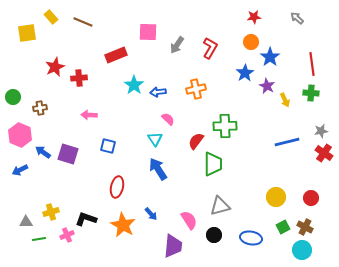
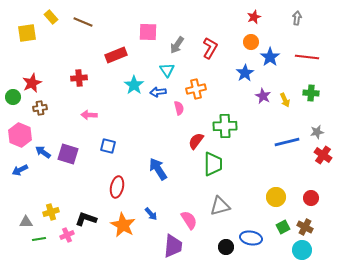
red star at (254, 17): rotated 16 degrees counterclockwise
gray arrow at (297, 18): rotated 56 degrees clockwise
red line at (312, 64): moved 5 px left, 7 px up; rotated 75 degrees counterclockwise
red star at (55, 67): moved 23 px left, 16 px down
purple star at (267, 86): moved 4 px left, 10 px down
pink semicircle at (168, 119): moved 11 px right, 11 px up; rotated 32 degrees clockwise
gray star at (321, 131): moved 4 px left, 1 px down
cyan triangle at (155, 139): moved 12 px right, 69 px up
red cross at (324, 153): moved 1 px left, 2 px down
black circle at (214, 235): moved 12 px right, 12 px down
